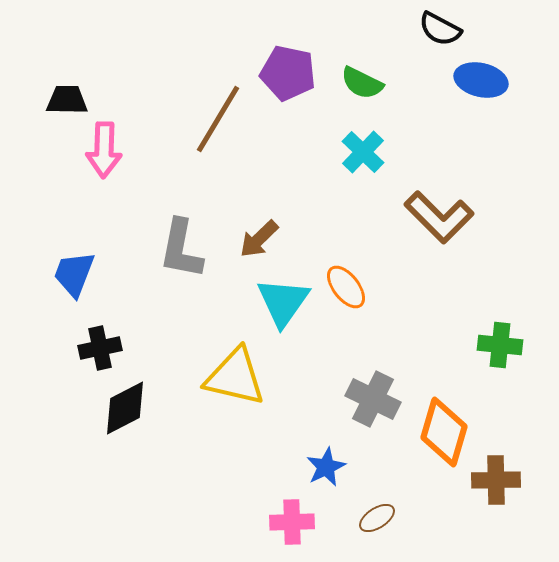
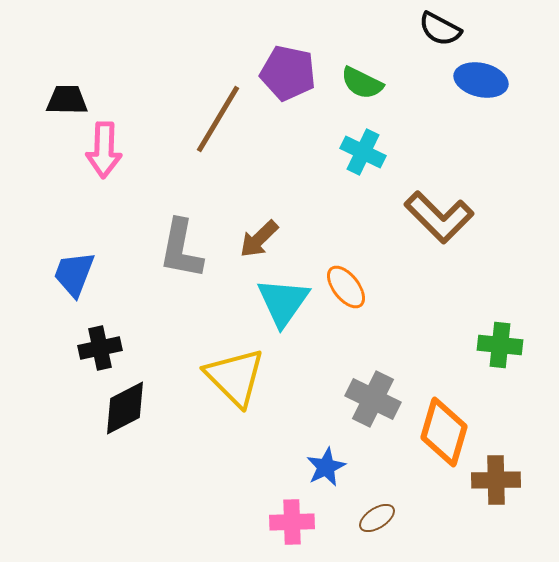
cyan cross: rotated 18 degrees counterclockwise
yellow triangle: rotated 32 degrees clockwise
